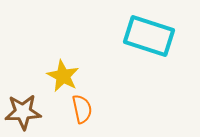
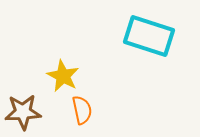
orange semicircle: moved 1 px down
